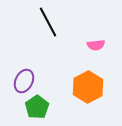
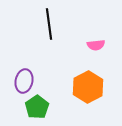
black line: moved 1 px right, 2 px down; rotated 20 degrees clockwise
purple ellipse: rotated 15 degrees counterclockwise
